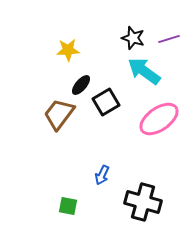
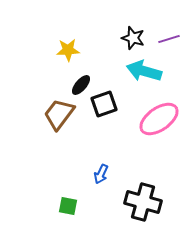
cyan arrow: rotated 20 degrees counterclockwise
black square: moved 2 px left, 2 px down; rotated 12 degrees clockwise
blue arrow: moved 1 px left, 1 px up
